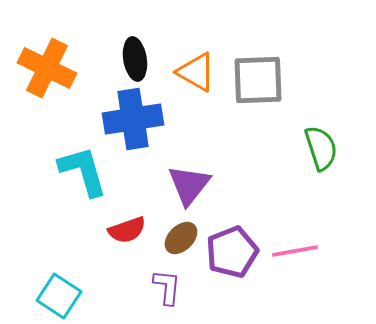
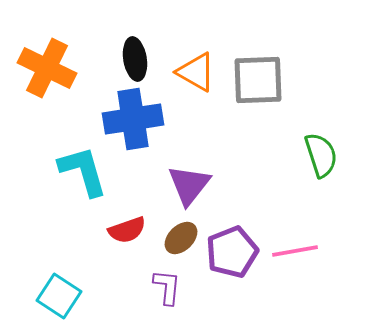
green semicircle: moved 7 px down
